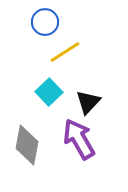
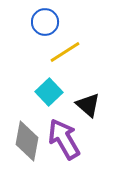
black triangle: moved 3 px down; rotated 32 degrees counterclockwise
purple arrow: moved 15 px left
gray diamond: moved 4 px up
